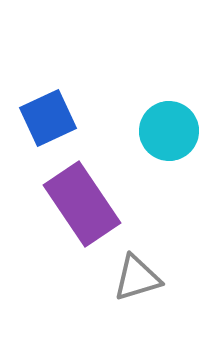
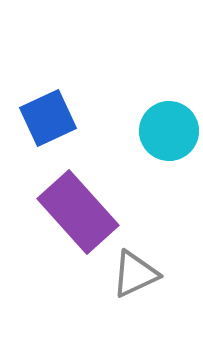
purple rectangle: moved 4 px left, 8 px down; rotated 8 degrees counterclockwise
gray triangle: moved 2 px left, 4 px up; rotated 8 degrees counterclockwise
